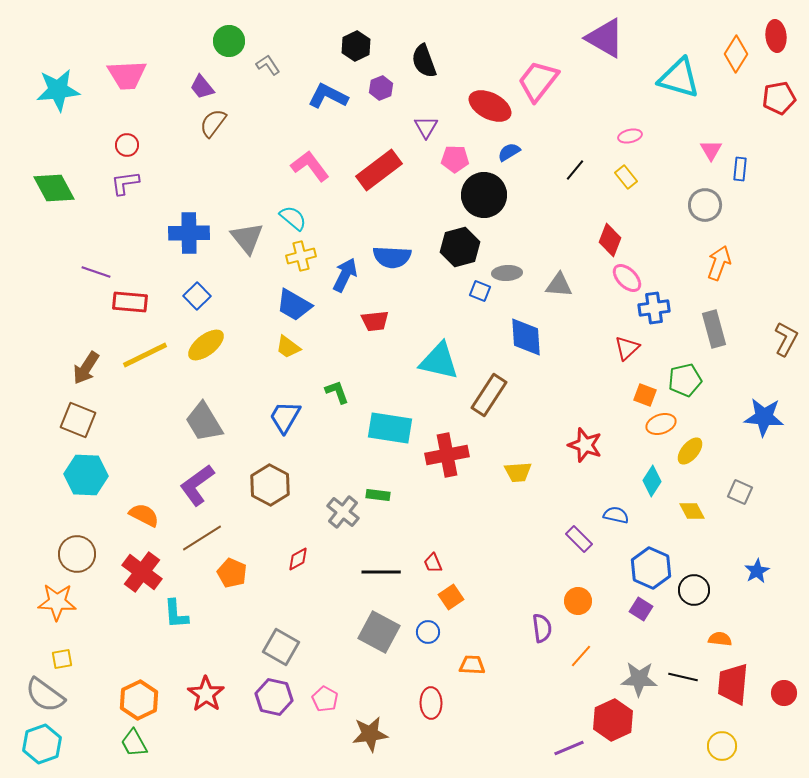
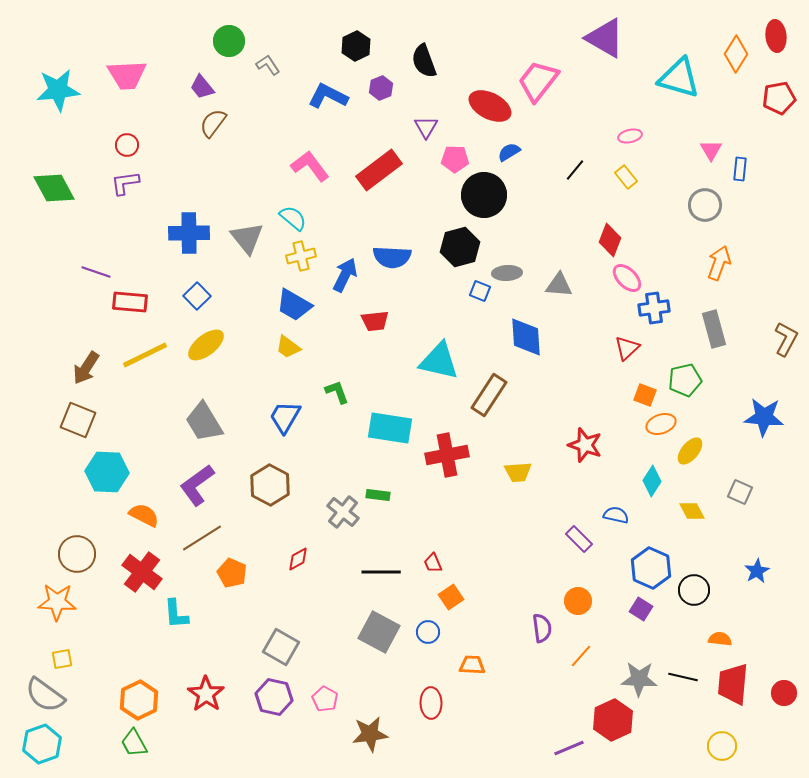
cyan hexagon at (86, 475): moved 21 px right, 3 px up
